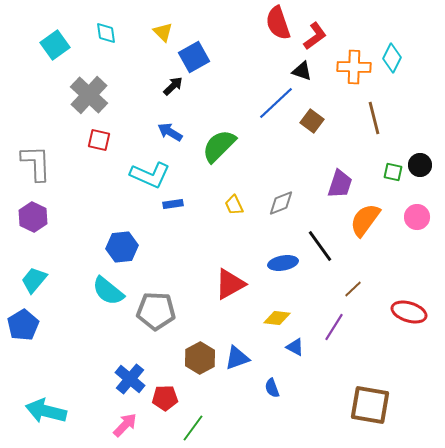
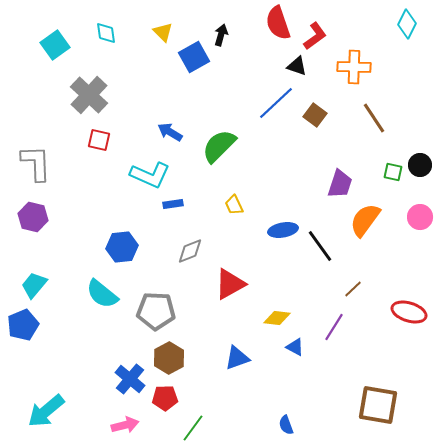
cyan diamond at (392, 58): moved 15 px right, 34 px up
black triangle at (302, 71): moved 5 px left, 5 px up
black arrow at (173, 86): moved 48 px right, 51 px up; rotated 30 degrees counterclockwise
brown line at (374, 118): rotated 20 degrees counterclockwise
brown square at (312, 121): moved 3 px right, 6 px up
gray diamond at (281, 203): moved 91 px left, 48 px down
purple hexagon at (33, 217): rotated 12 degrees counterclockwise
pink circle at (417, 217): moved 3 px right
blue ellipse at (283, 263): moved 33 px up
cyan trapezoid at (34, 280): moved 5 px down
cyan semicircle at (108, 291): moved 6 px left, 3 px down
blue pentagon at (23, 325): rotated 8 degrees clockwise
brown hexagon at (200, 358): moved 31 px left
blue semicircle at (272, 388): moved 14 px right, 37 px down
brown square at (370, 405): moved 8 px right
cyan arrow at (46, 411): rotated 54 degrees counterclockwise
pink arrow at (125, 425): rotated 32 degrees clockwise
